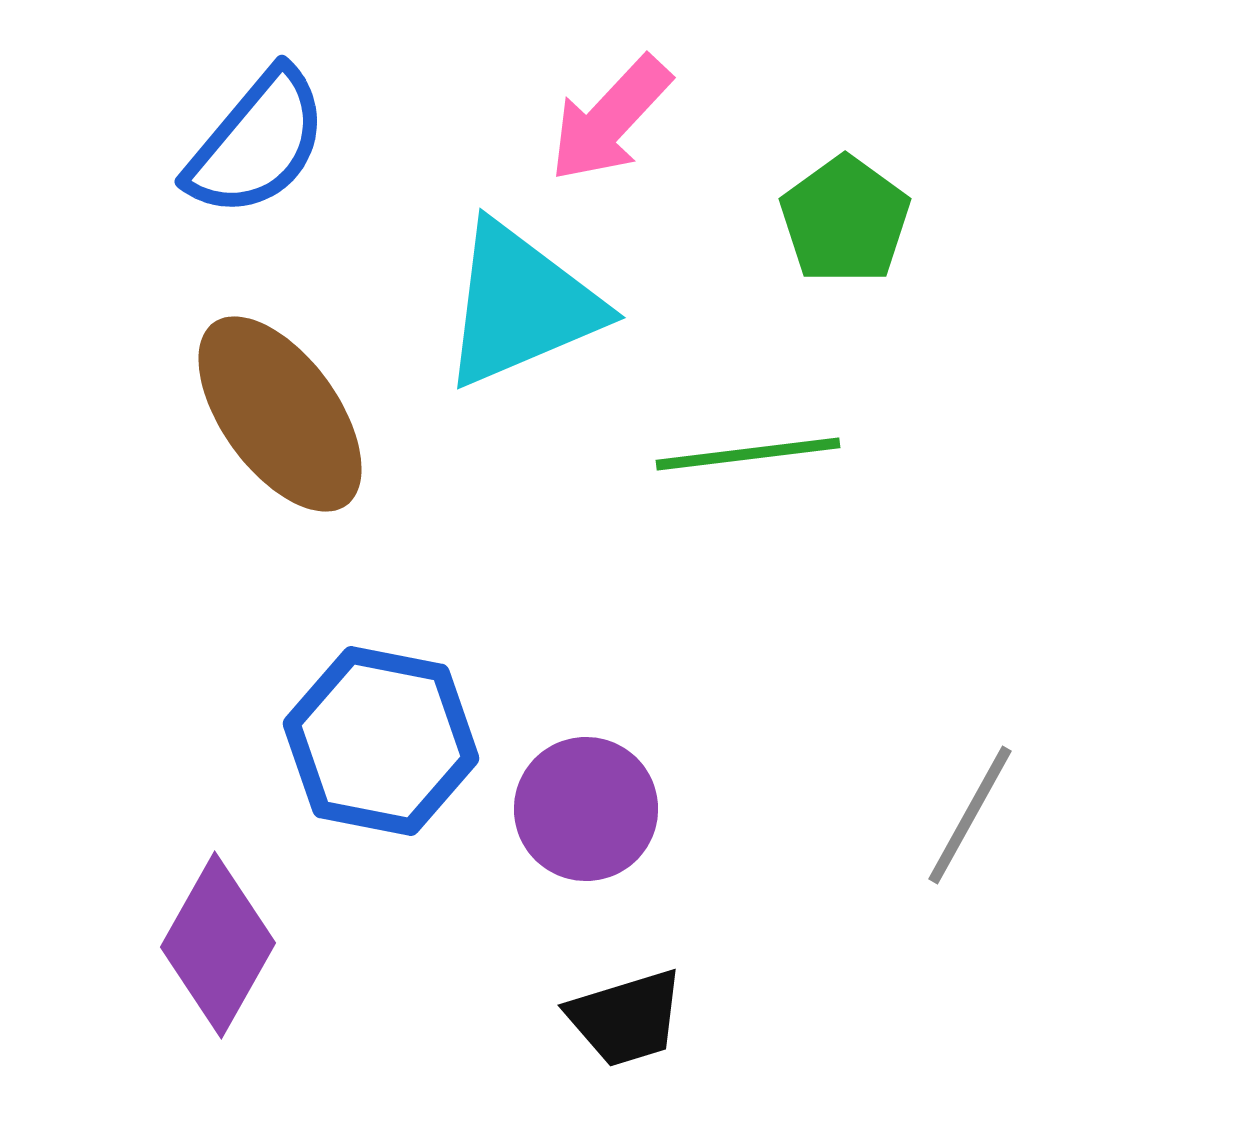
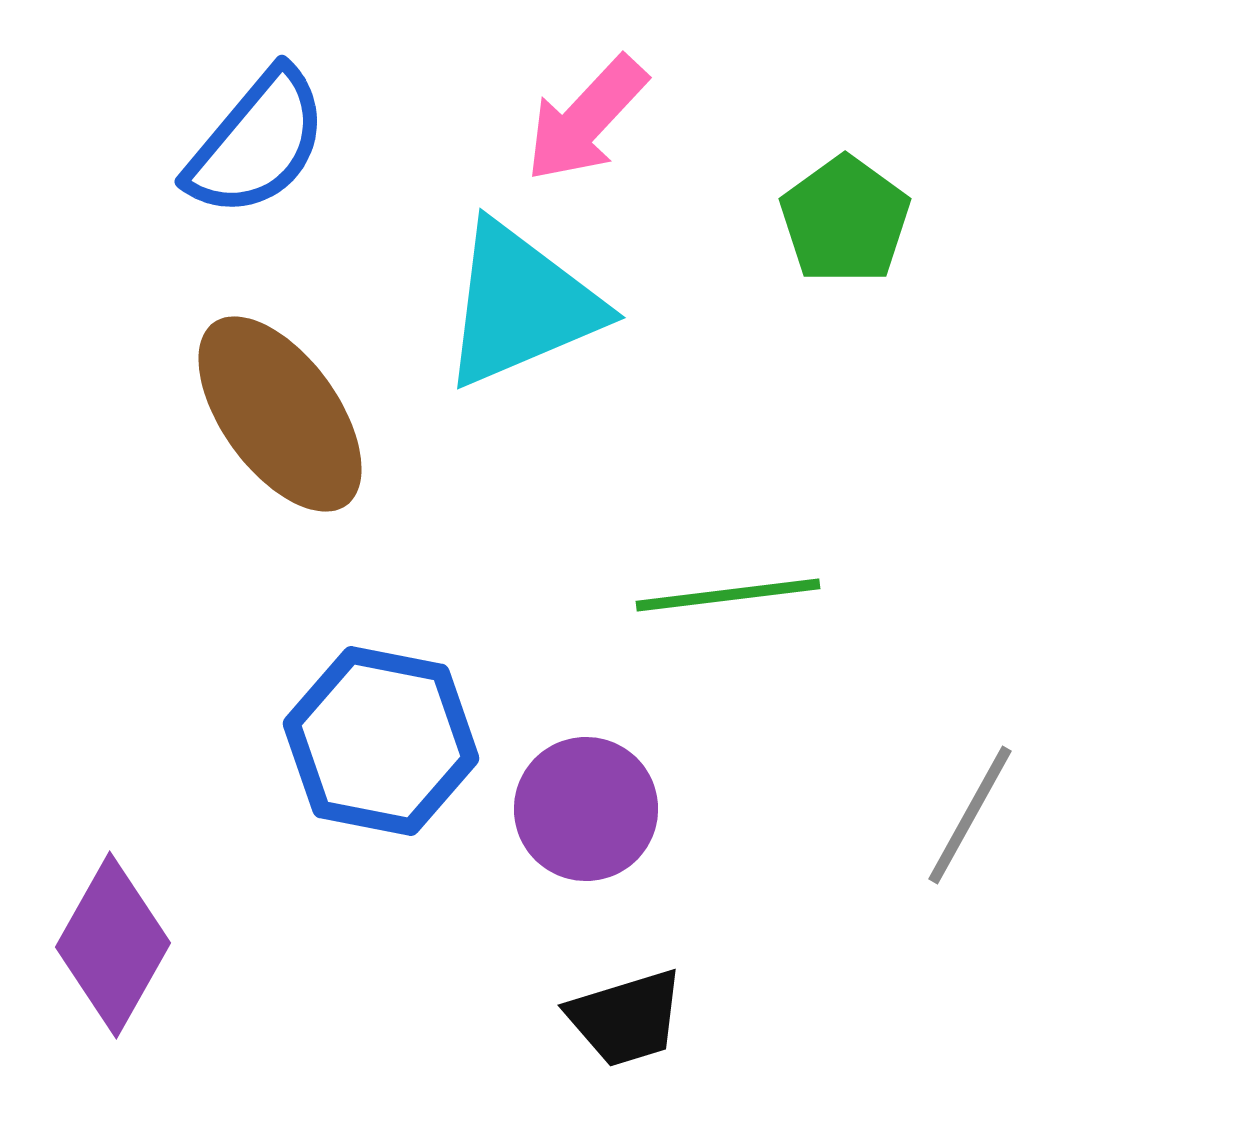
pink arrow: moved 24 px left
green line: moved 20 px left, 141 px down
purple diamond: moved 105 px left
